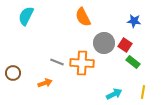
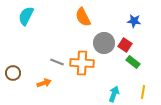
orange arrow: moved 1 px left
cyan arrow: rotated 42 degrees counterclockwise
